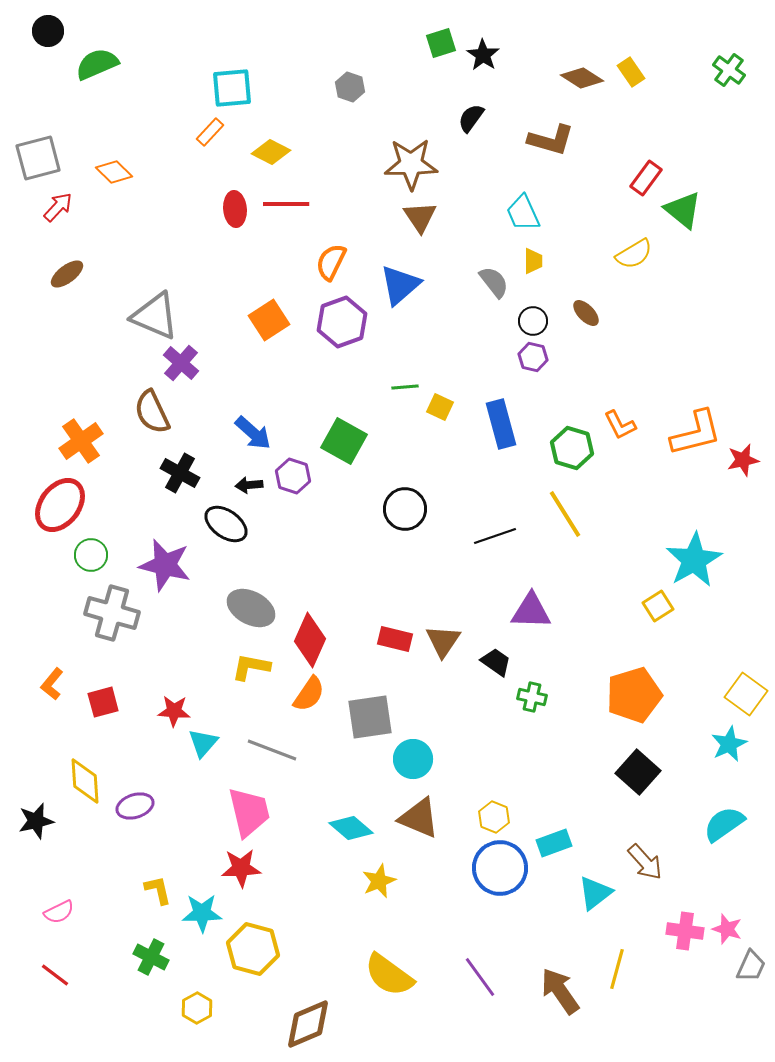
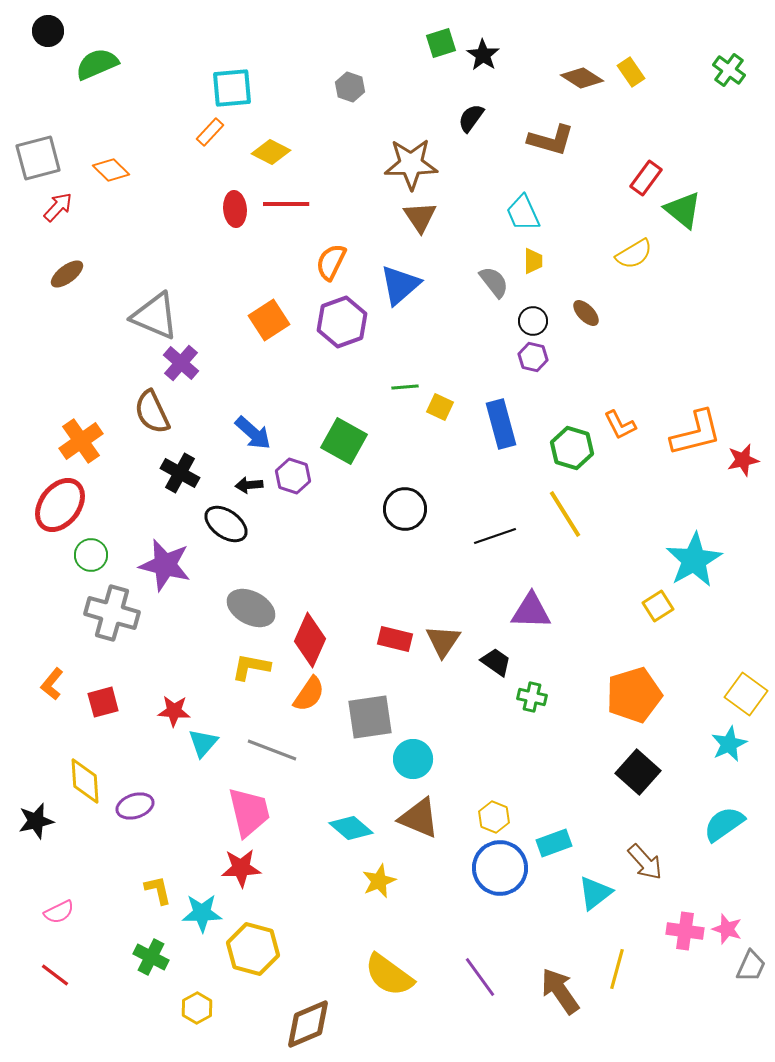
orange diamond at (114, 172): moved 3 px left, 2 px up
